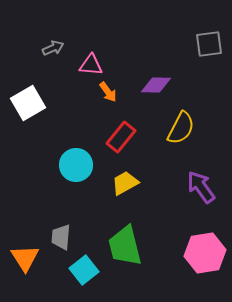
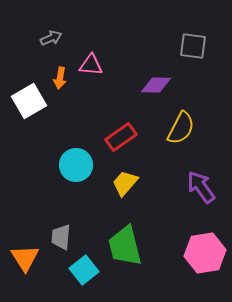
gray square: moved 16 px left, 2 px down; rotated 16 degrees clockwise
gray arrow: moved 2 px left, 10 px up
orange arrow: moved 48 px left, 14 px up; rotated 45 degrees clockwise
white square: moved 1 px right, 2 px up
red rectangle: rotated 16 degrees clockwise
yellow trapezoid: rotated 20 degrees counterclockwise
